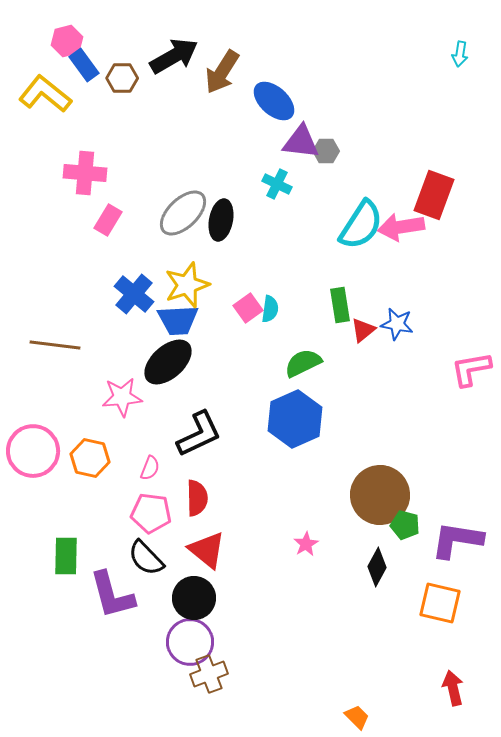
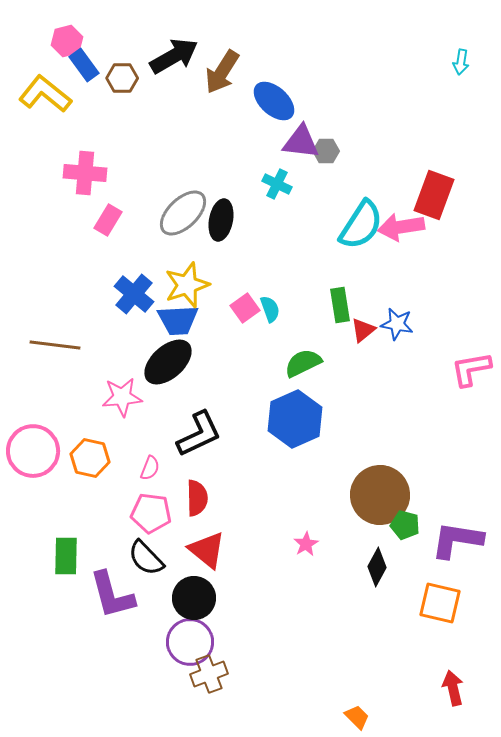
cyan arrow at (460, 54): moved 1 px right, 8 px down
pink square at (248, 308): moved 3 px left
cyan semicircle at (270, 309): rotated 28 degrees counterclockwise
